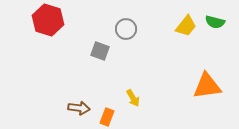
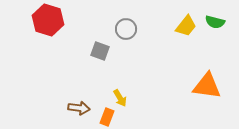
orange triangle: rotated 16 degrees clockwise
yellow arrow: moved 13 px left
